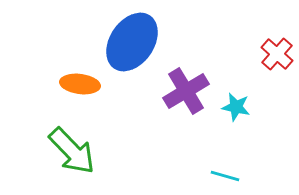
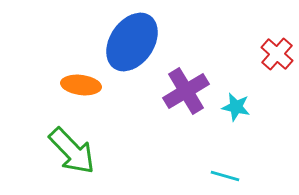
orange ellipse: moved 1 px right, 1 px down
